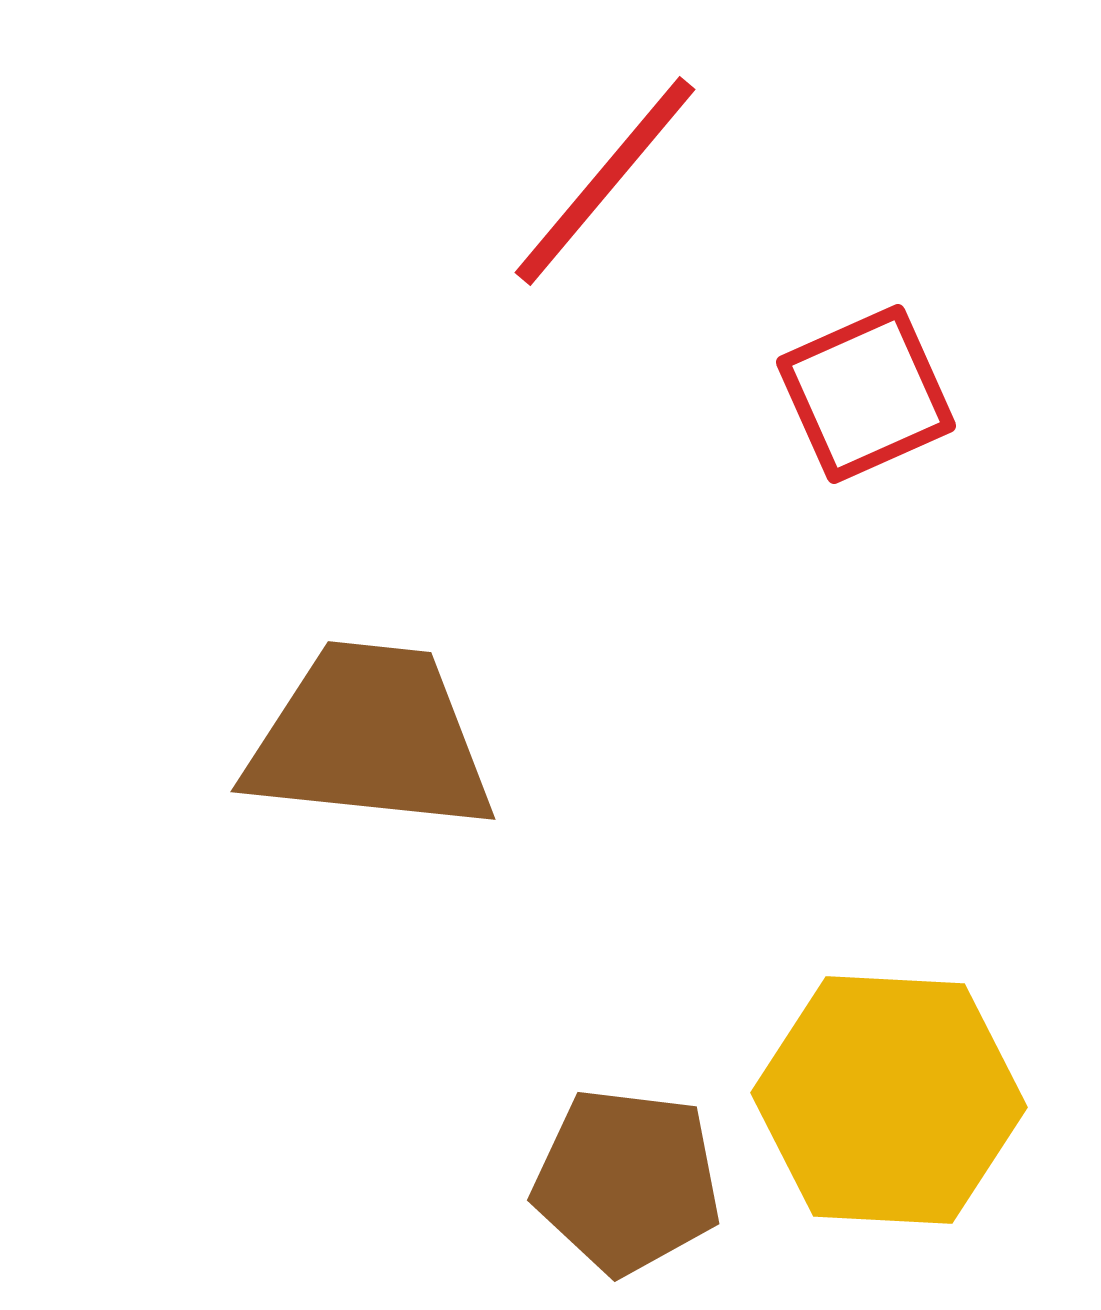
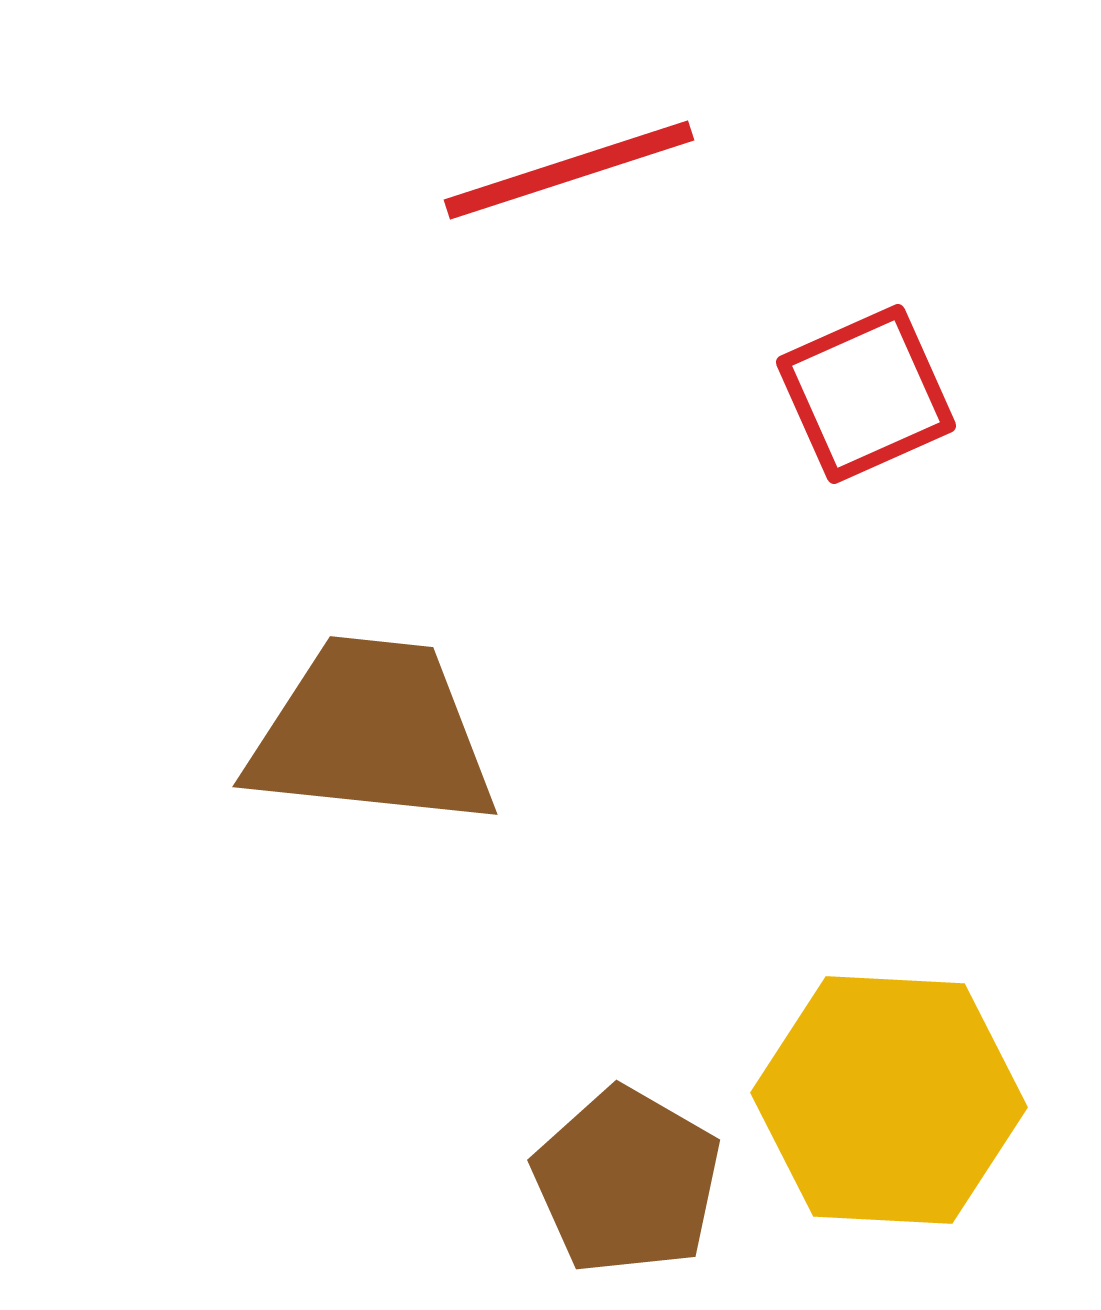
red line: moved 36 px left, 11 px up; rotated 32 degrees clockwise
brown trapezoid: moved 2 px right, 5 px up
brown pentagon: rotated 23 degrees clockwise
